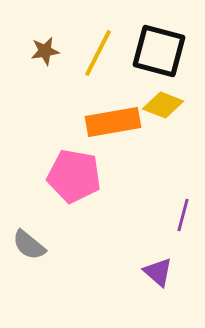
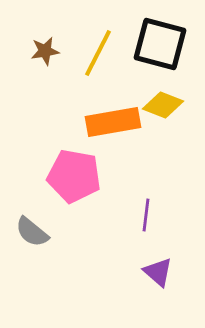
black square: moved 1 px right, 7 px up
purple line: moved 37 px left; rotated 8 degrees counterclockwise
gray semicircle: moved 3 px right, 13 px up
